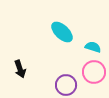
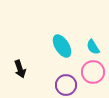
cyan ellipse: moved 14 px down; rotated 15 degrees clockwise
cyan semicircle: rotated 140 degrees counterclockwise
pink circle: moved 1 px left
